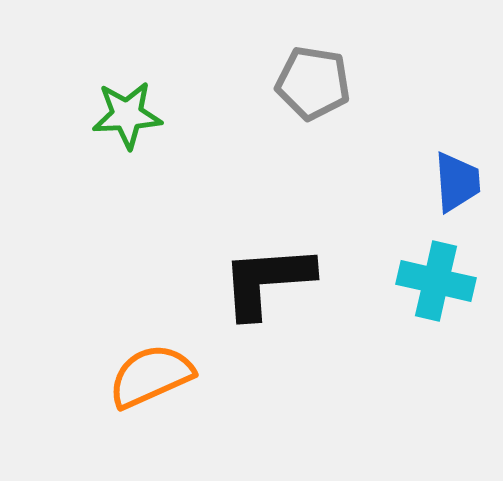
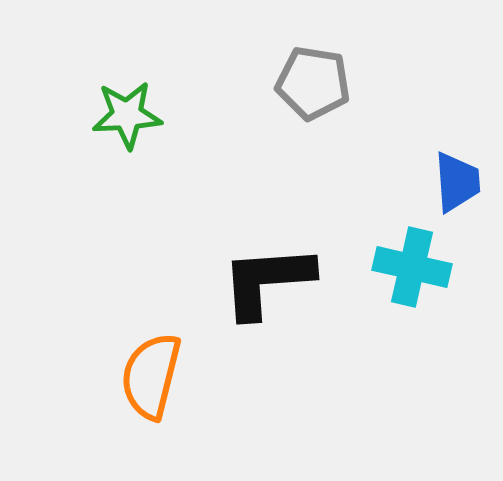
cyan cross: moved 24 px left, 14 px up
orange semicircle: rotated 52 degrees counterclockwise
